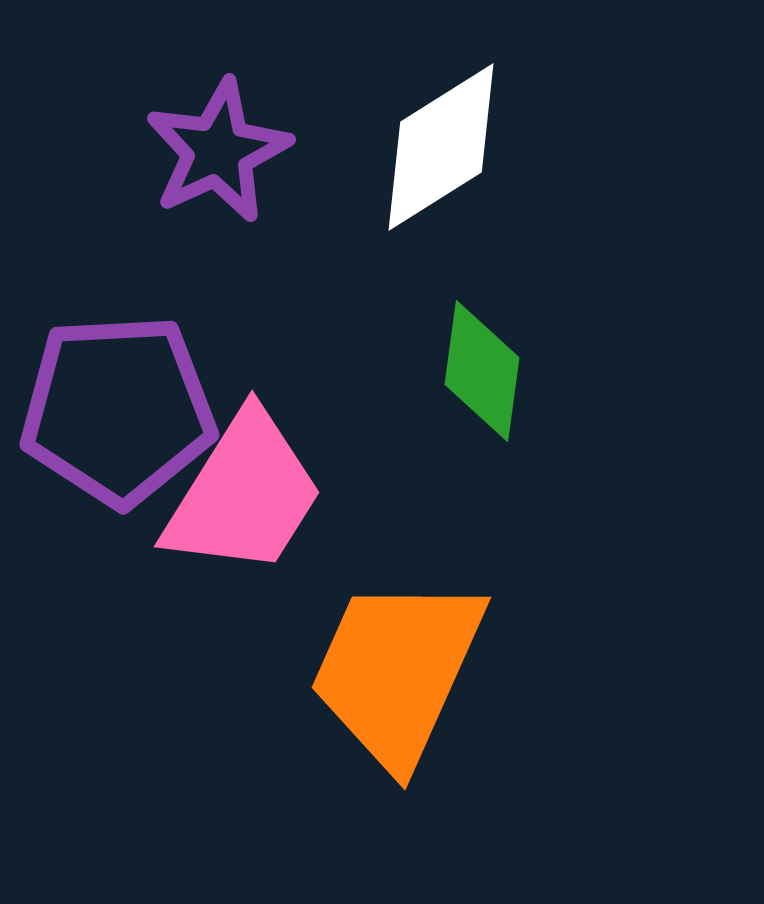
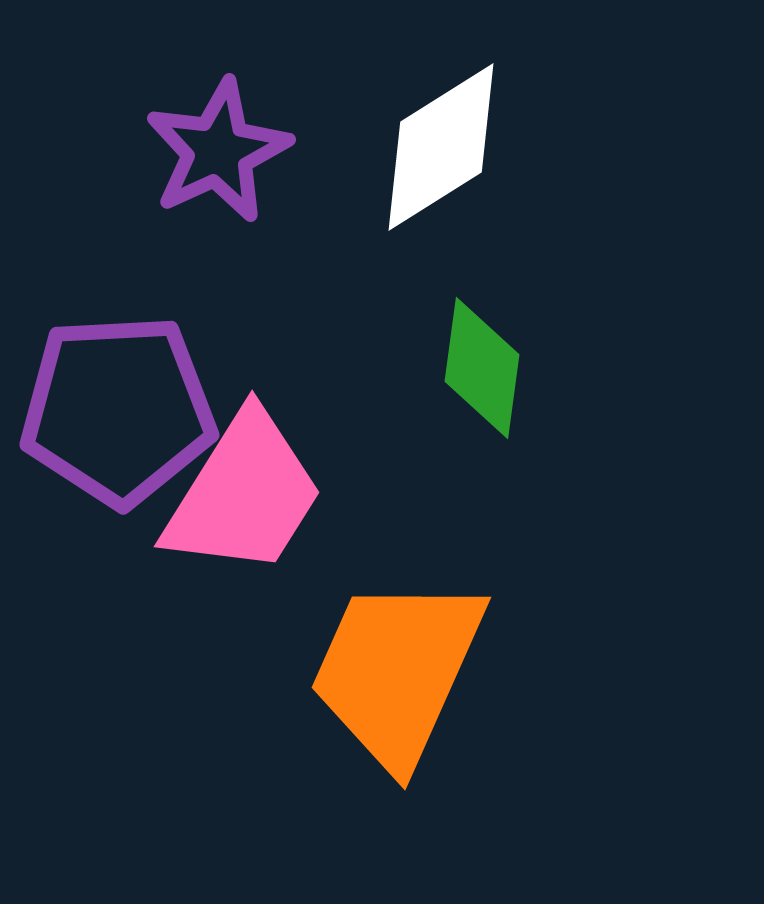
green diamond: moved 3 px up
